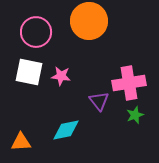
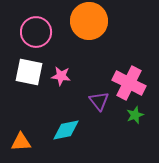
pink cross: rotated 36 degrees clockwise
